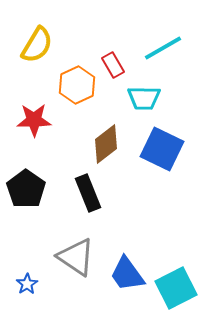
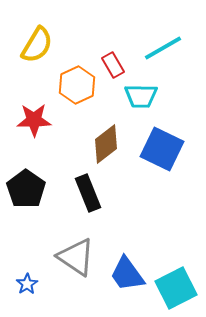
cyan trapezoid: moved 3 px left, 2 px up
